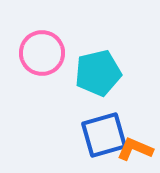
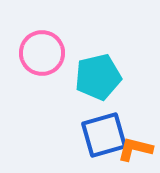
cyan pentagon: moved 4 px down
orange L-shape: rotated 9 degrees counterclockwise
